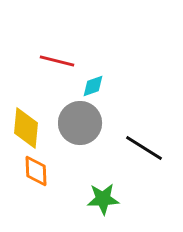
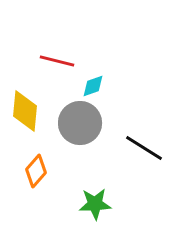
yellow diamond: moved 1 px left, 17 px up
orange diamond: rotated 44 degrees clockwise
green star: moved 8 px left, 5 px down
